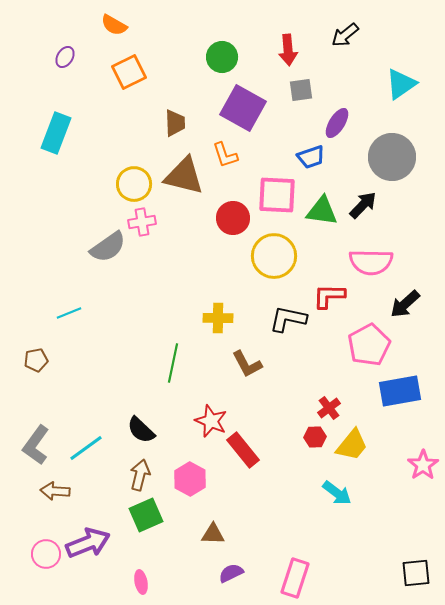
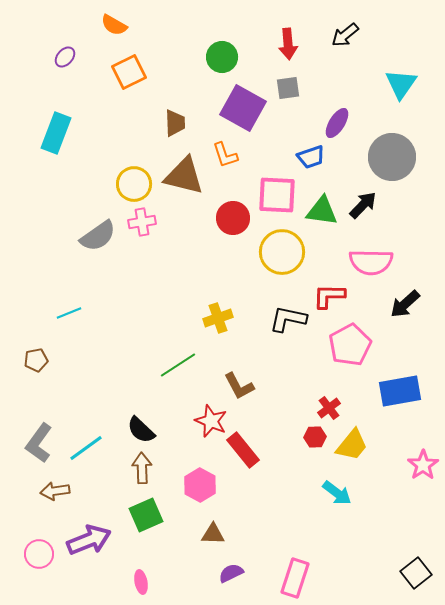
red arrow at (288, 50): moved 6 px up
purple ellipse at (65, 57): rotated 10 degrees clockwise
cyan triangle at (401, 84): rotated 20 degrees counterclockwise
gray square at (301, 90): moved 13 px left, 2 px up
gray semicircle at (108, 247): moved 10 px left, 11 px up
yellow circle at (274, 256): moved 8 px right, 4 px up
yellow cross at (218, 318): rotated 20 degrees counterclockwise
pink pentagon at (369, 345): moved 19 px left
green line at (173, 363): moved 5 px right, 2 px down; rotated 45 degrees clockwise
brown L-shape at (247, 364): moved 8 px left, 22 px down
gray L-shape at (36, 445): moved 3 px right, 2 px up
brown arrow at (140, 475): moved 2 px right, 7 px up; rotated 16 degrees counterclockwise
pink hexagon at (190, 479): moved 10 px right, 6 px down
brown arrow at (55, 491): rotated 12 degrees counterclockwise
purple arrow at (88, 543): moved 1 px right, 3 px up
pink circle at (46, 554): moved 7 px left
black square at (416, 573): rotated 32 degrees counterclockwise
